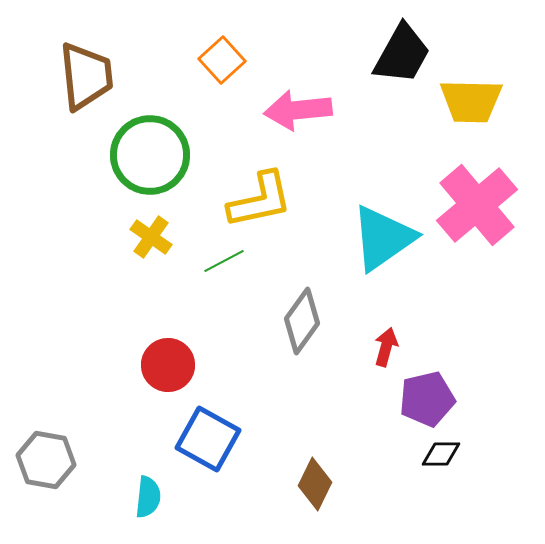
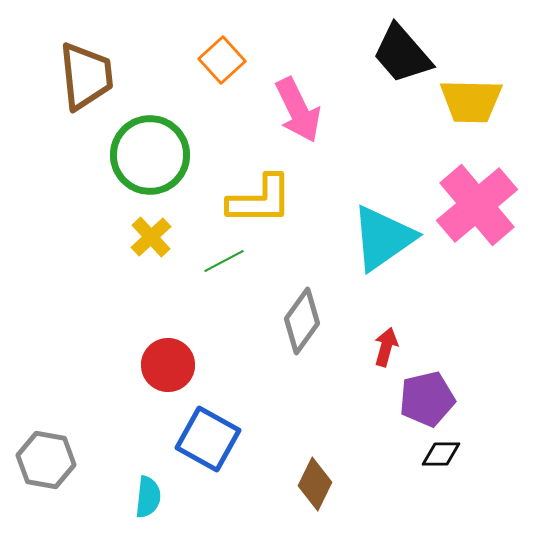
black trapezoid: rotated 110 degrees clockwise
pink arrow: rotated 110 degrees counterclockwise
yellow L-shape: rotated 12 degrees clockwise
yellow cross: rotated 12 degrees clockwise
